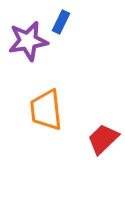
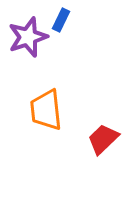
blue rectangle: moved 2 px up
purple star: moved 4 px up; rotated 9 degrees counterclockwise
